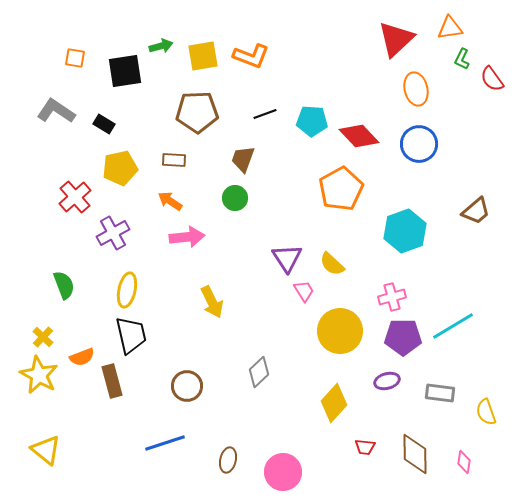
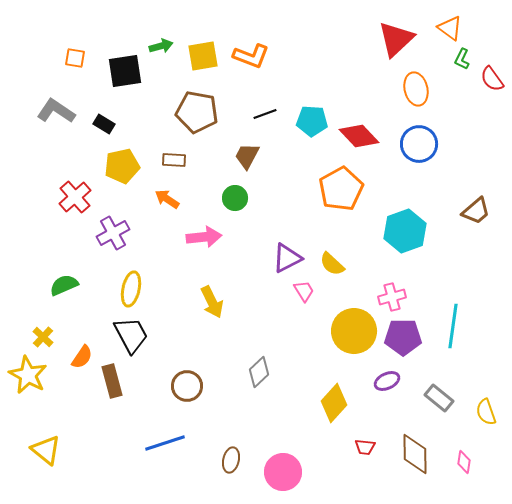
orange triangle at (450, 28): rotated 44 degrees clockwise
brown pentagon at (197, 112): rotated 12 degrees clockwise
brown trapezoid at (243, 159): moved 4 px right, 3 px up; rotated 8 degrees clockwise
yellow pentagon at (120, 168): moved 2 px right, 2 px up
orange arrow at (170, 201): moved 3 px left, 2 px up
pink arrow at (187, 237): moved 17 px right
purple triangle at (287, 258): rotated 36 degrees clockwise
green semicircle at (64, 285): rotated 92 degrees counterclockwise
yellow ellipse at (127, 290): moved 4 px right, 1 px up
cyan line at (453, 326): rotated 51 degrees counterclockwise
yellow circle at (340, 331): moved 14 px right
black trapezoid at (131, 335): rotated 15 degrees counterclockwise
orange semicircle at (82, 357): rotated 35 degrees counterclockwise
yellow star at (39, 375): moved 11 px left
purple ellipse at (387, 381): rotated 10 degrees counterclockwise
gray rectangle at (440, 393): moved 1 px left, 5 px down; rotated 32 degrees clockwise
brown ellipse at (228, 460): moved 3 px right
